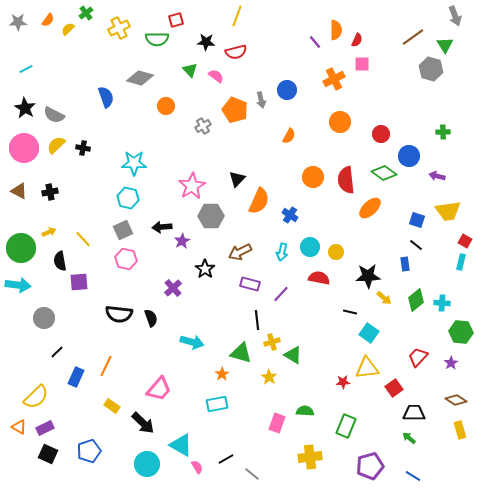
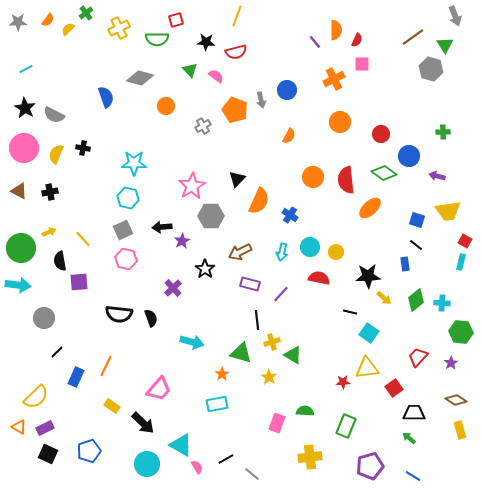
yellow semicircle at (56, 145): moved 9 px down; rotated 24 degrees counterclockwise
